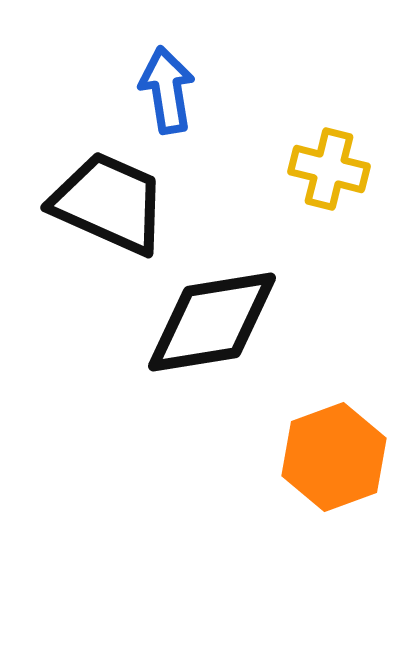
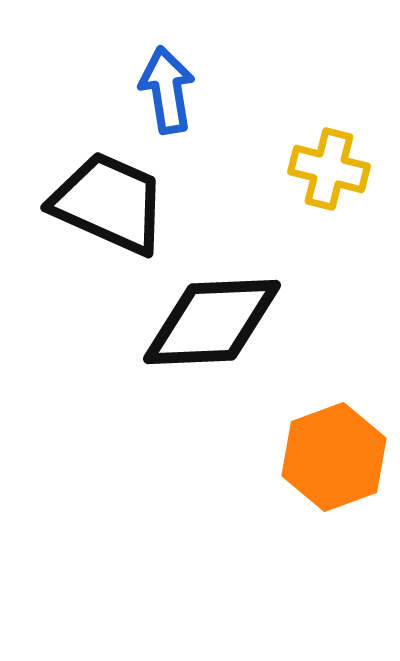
black diamond: rotated 7 degrees clockwise
